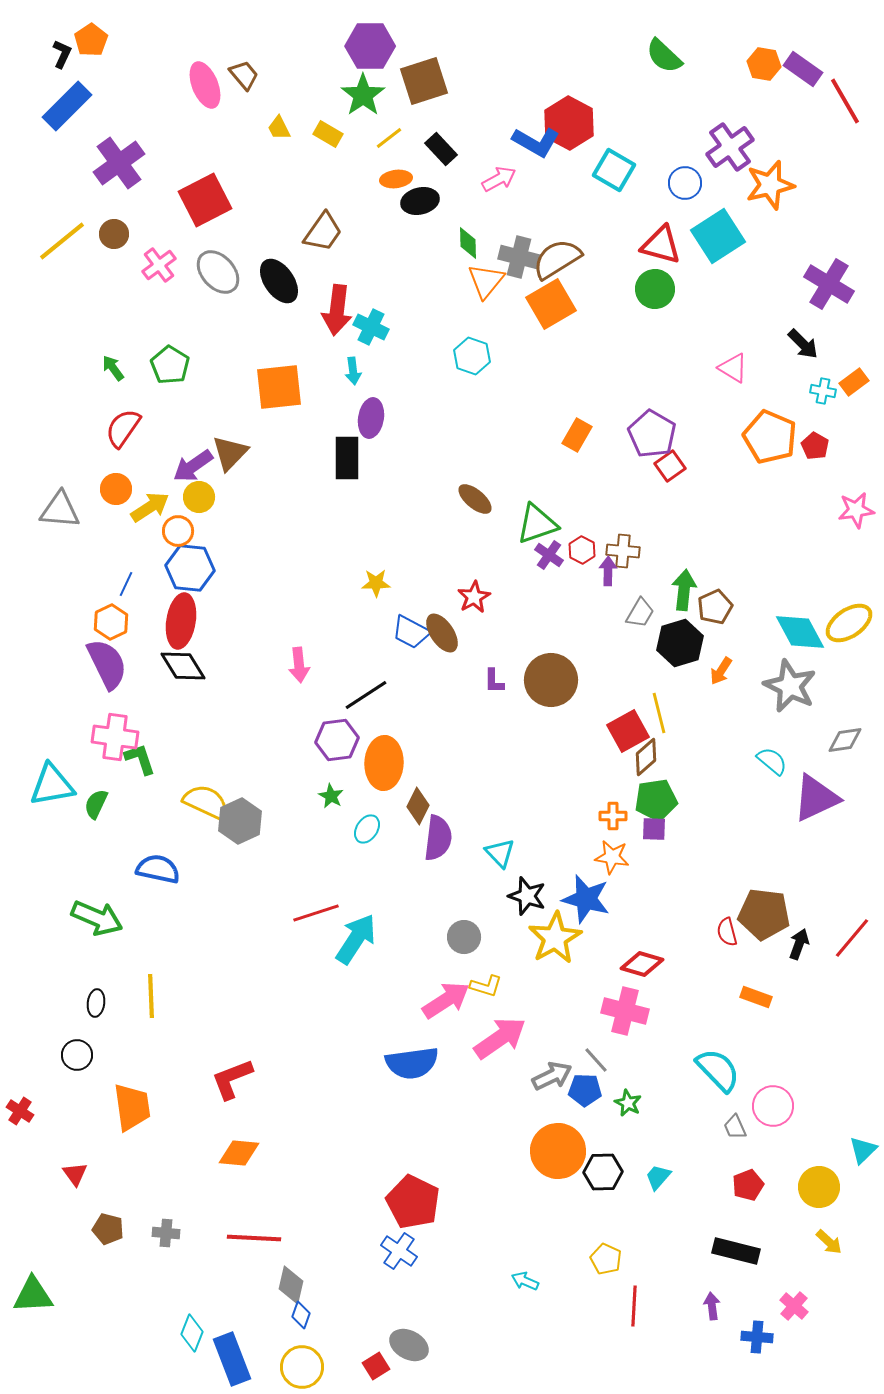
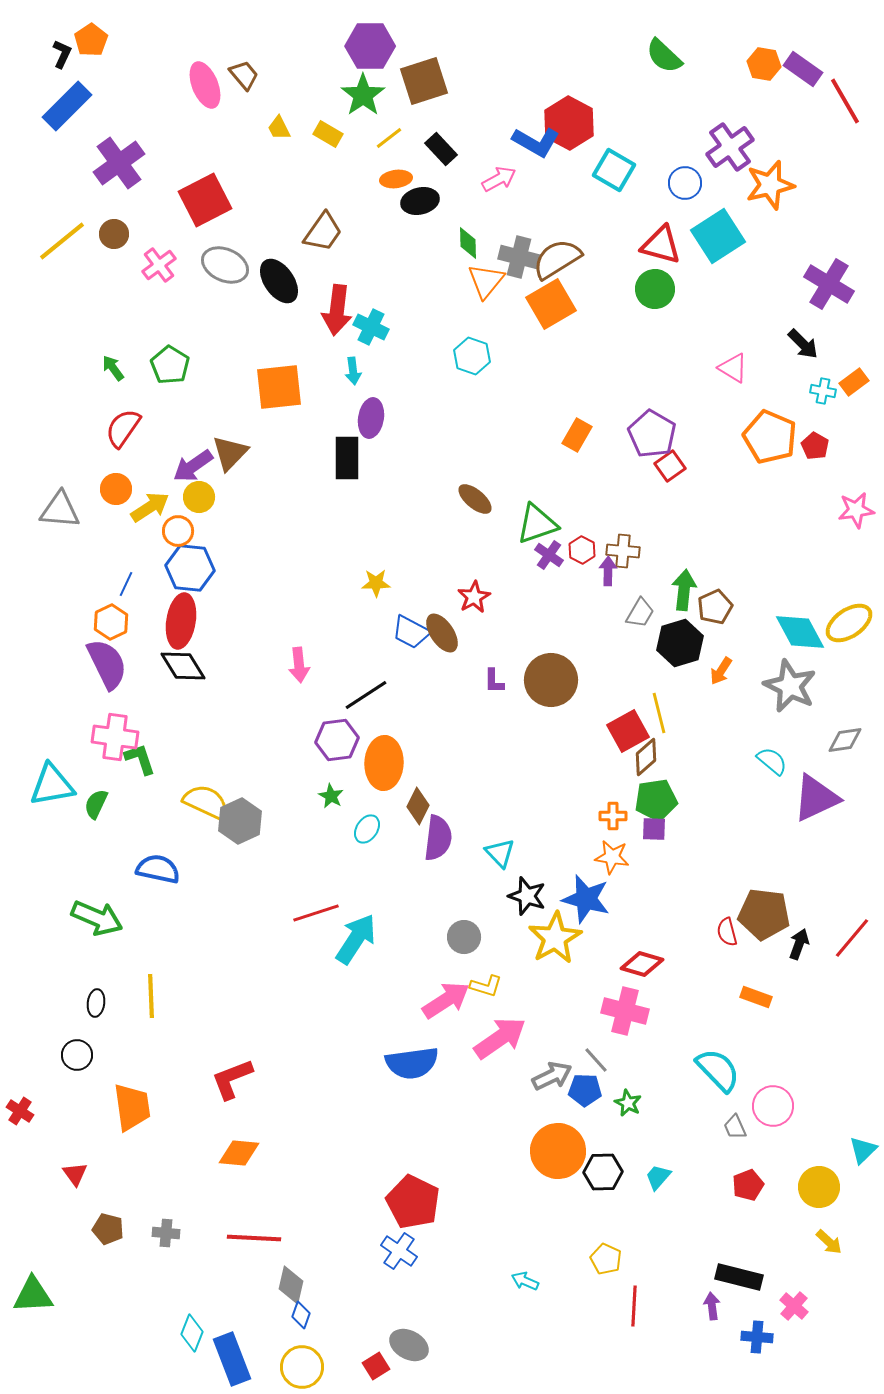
gray ellipse at (218, 272): moved 7 px right, 7 px up; rotated 24 degrees counterclockwise
black rectangle at (736, 1251): moved 3 px right, 26 px down
